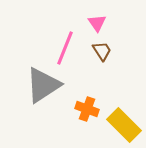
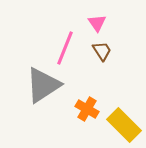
orange cross: rotated 10 degrees clockwise
